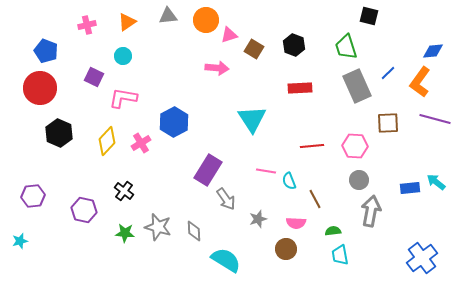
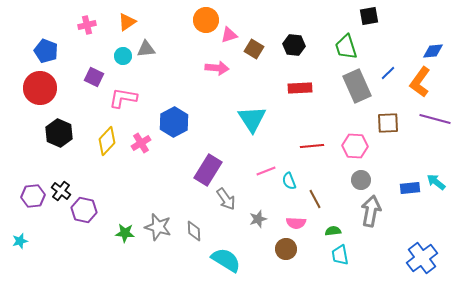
gray triangle at (168, 16): moved 22 px left, 33 px down
black square at (369, 16): rotated 24 degrees counterclockwise
black hexagon at (294, 45): rotated 15 degrees counterclockwise
pink line at (266, 171): rotated 30 degrees counterclockwise
gray circle at (359, 180): moved 2 px right
black cross at (124, 191): moved 63 px left
